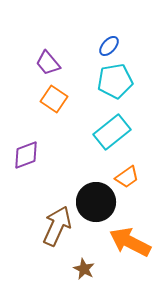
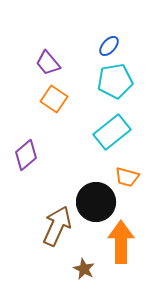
purple diamond: rotated 20 degrees counterclockwise
orange trapezoid: rotated 50 degrees clockwise
orange arrow: moved 9 px left; rotated 63 degrees clockwise
